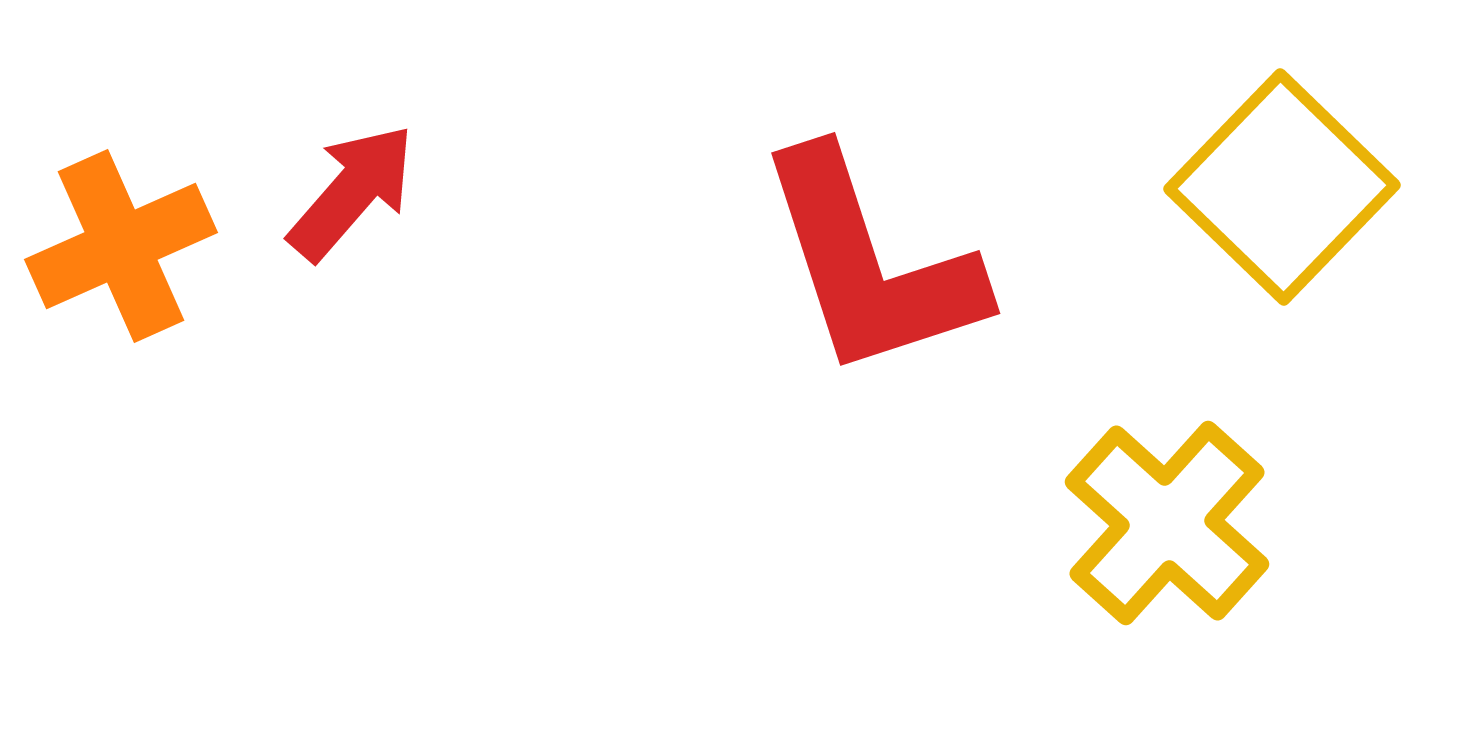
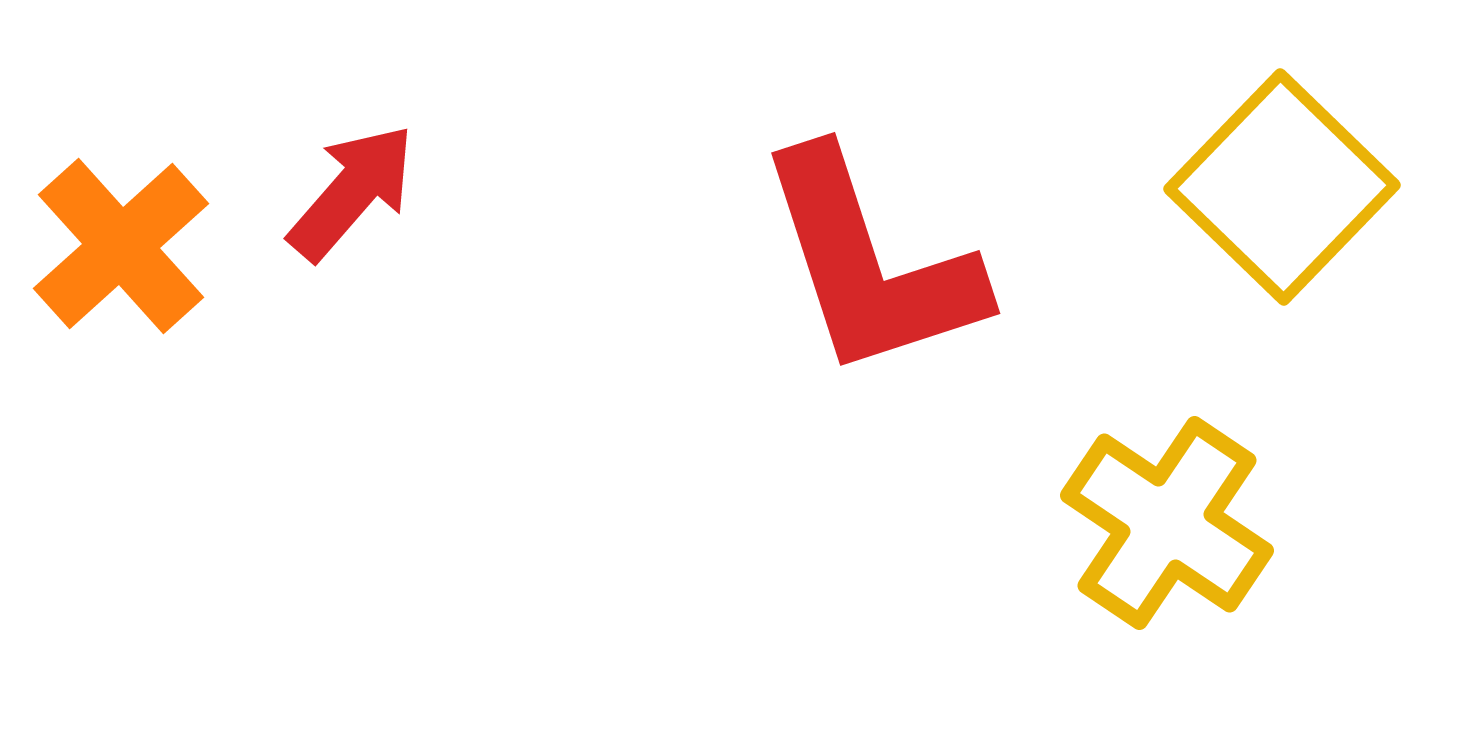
orange cross: rotated 18 degrees counterclockwise
yellow cross: rotated 8 degrees counterclockwise
